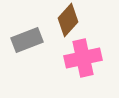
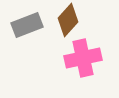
gray rectangle: moved 15 px up
